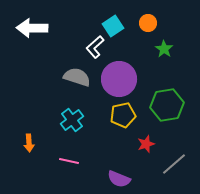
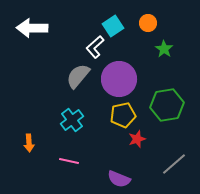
gray semicircle: moved 1 px right, 1 px up; rotated 68 degrees counterclockwise
red star: moved 9 px left, 5 px up
